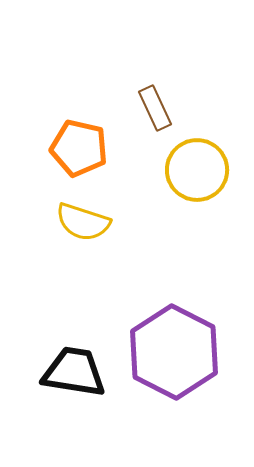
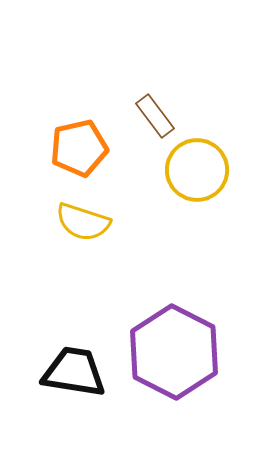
brown rectangle: moved 8 px down; rotated 12 degrees counterclockwise
orange pentagon: rotated 26 degrees counterclockwise
